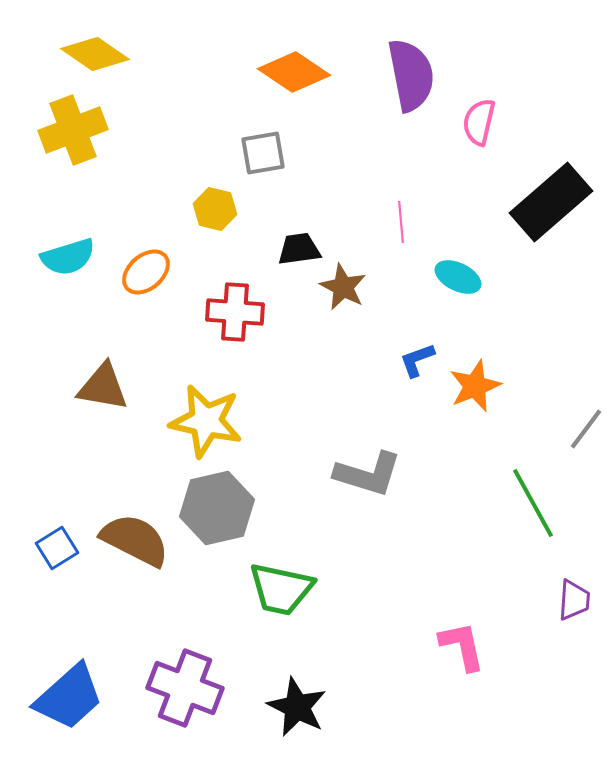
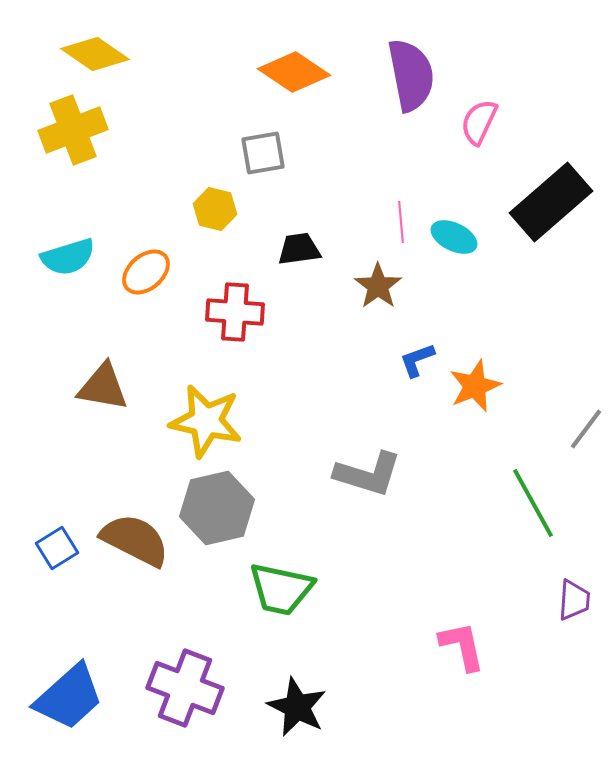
pink semicircle: rotated 12 degrees clockwise
cyan ellipse: moved 4 px left, 40 px up
brown star: moved 35 px right, 1 px up; rotated 9 degrees clockwise
